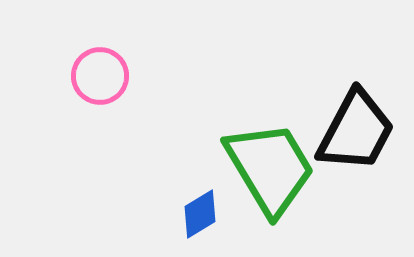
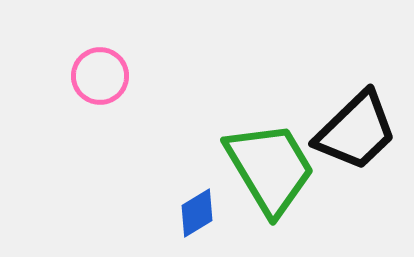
black trapezoid: rotated 18 degrees clockwise
blue diamond: moved 3 px left, 1 px up
